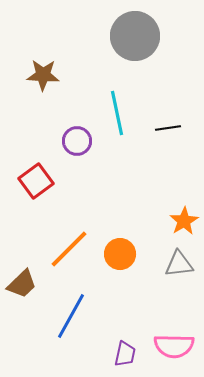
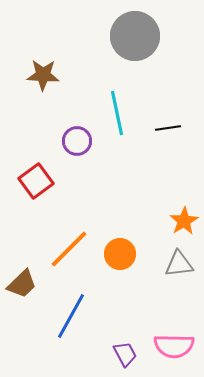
purple trapezoid: rotated 40 degrees counterclockwise
